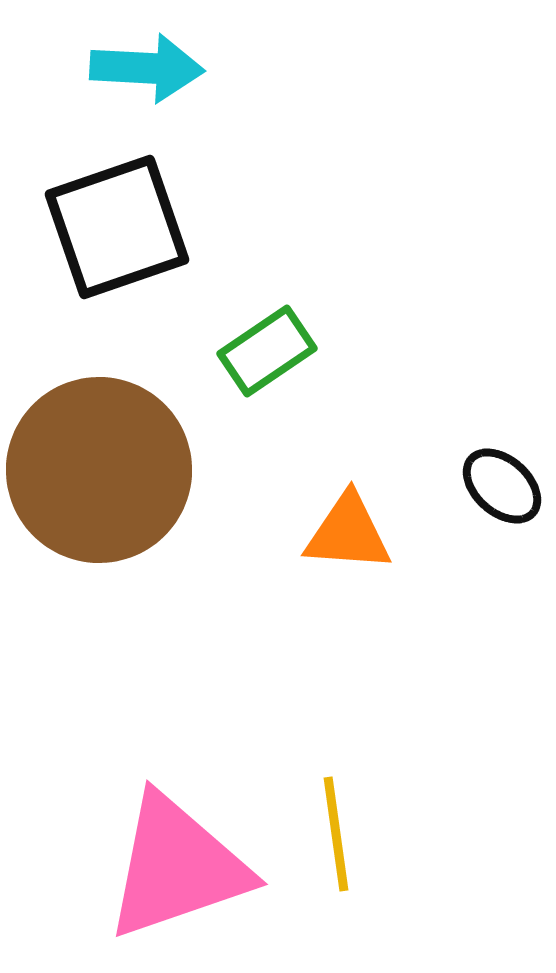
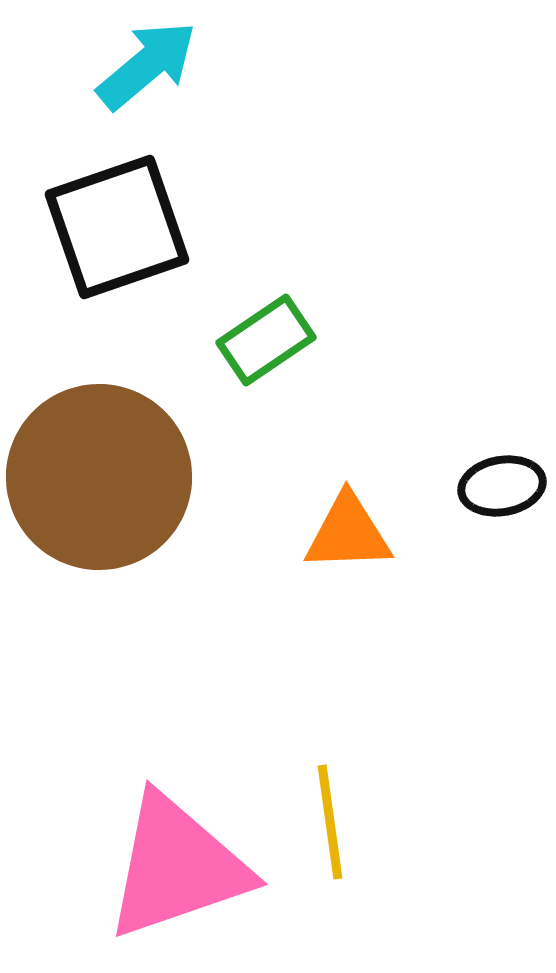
cyan arrow: moved 3 px up; rotated 43 degrees counterclockwise
green rectangle: moved 1 px left, 11 px up
brown circle: moved 7 px down
black ellipse: rotated 52 degrees counterclockwise
orange triangle: rotated 6 degrees counterclockwise
yellow line: moved 6 px left, 12 px up
